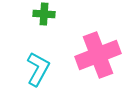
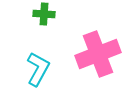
pink cross: moved 1 px up
